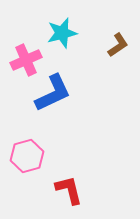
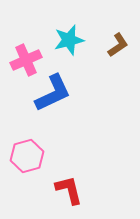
cyan star: moved 7 px right, 7 px down
